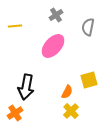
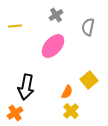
yellow square: rotated 24 degrees counterclockwise
